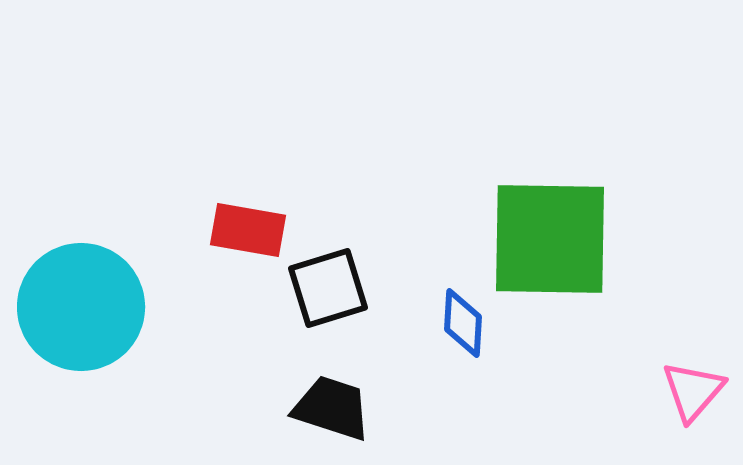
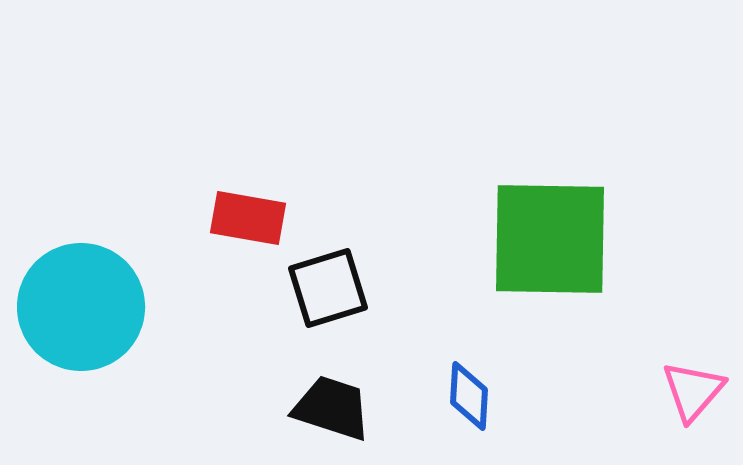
red rectangle: moved 12 px up
blue diamond: moved 6 px right, 73 px down
